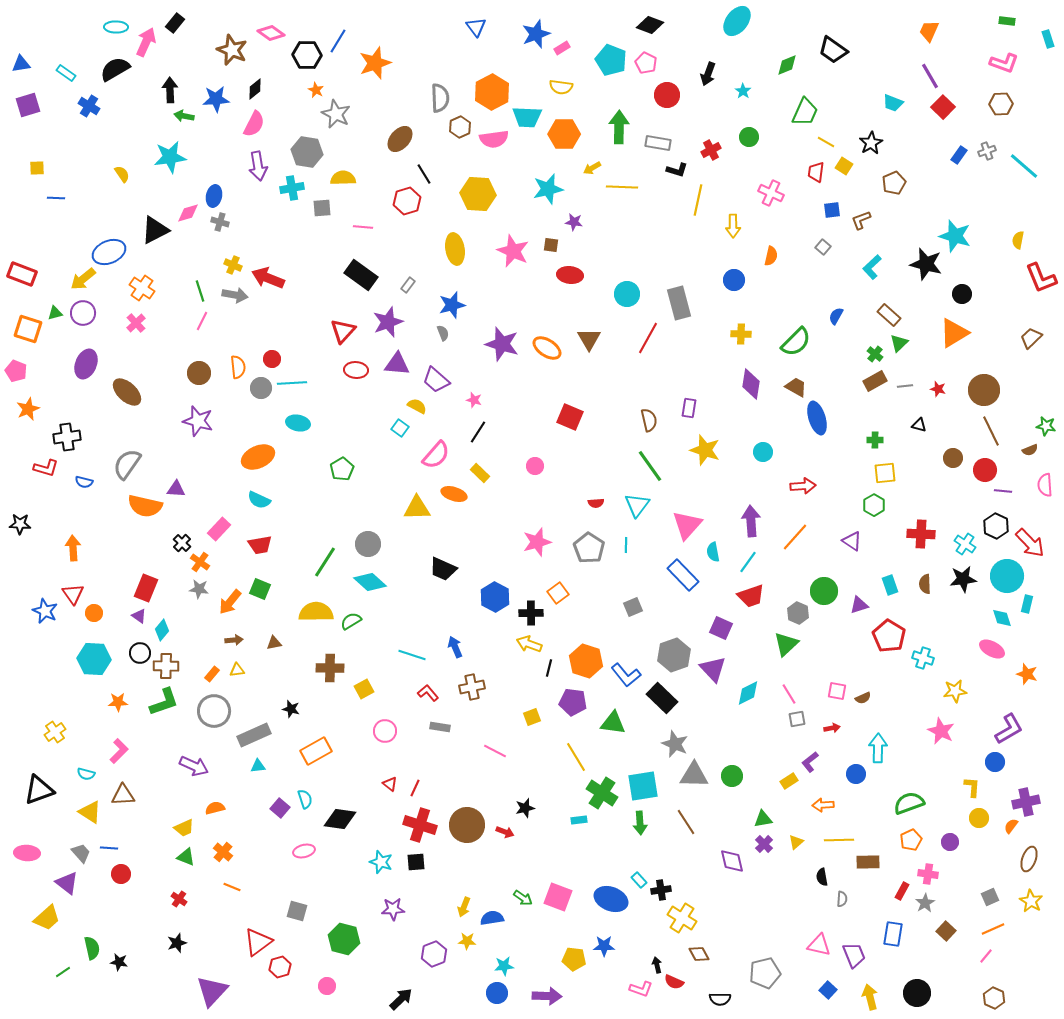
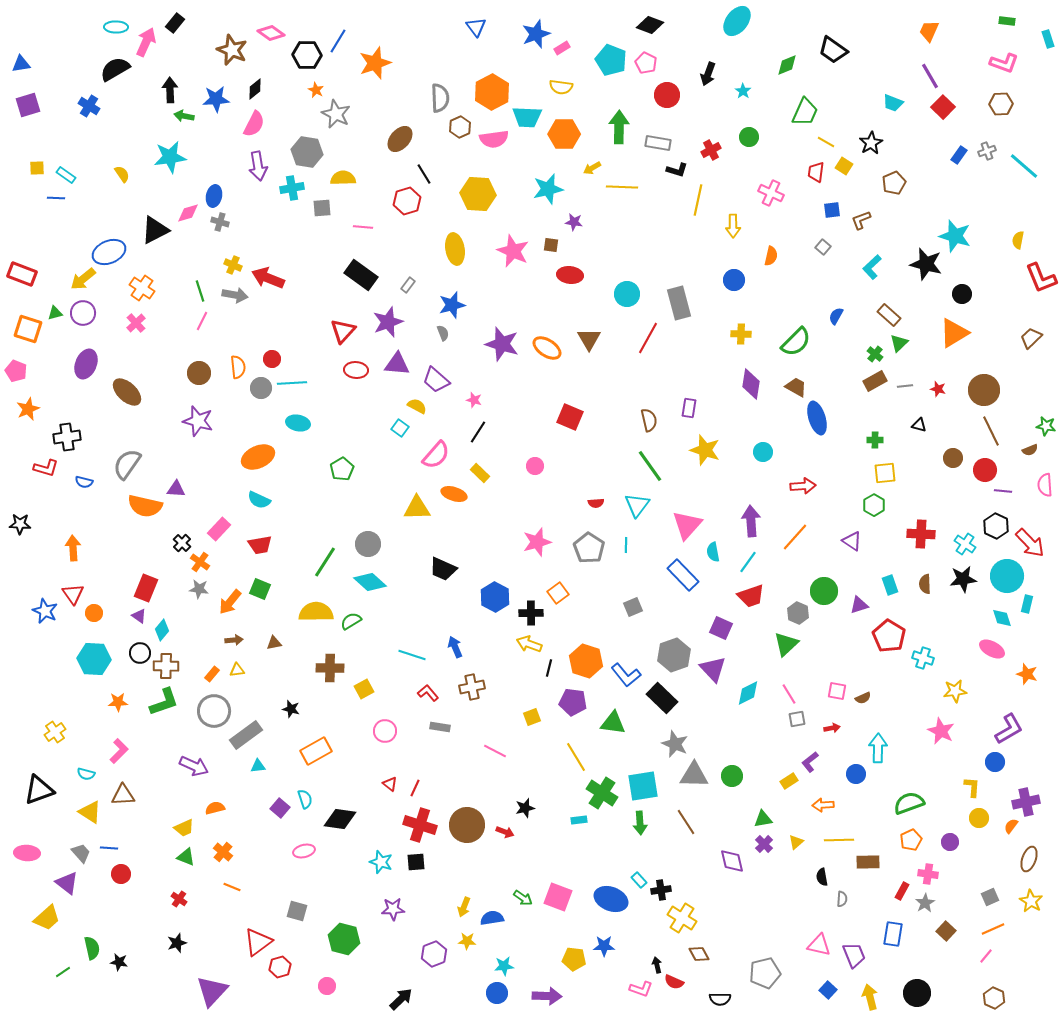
cyan rectangle at (66, 73): moved 102 px down
gray rectangle at (254, 735): moved 8 px left; rotated 12 degrees counterclockwise
